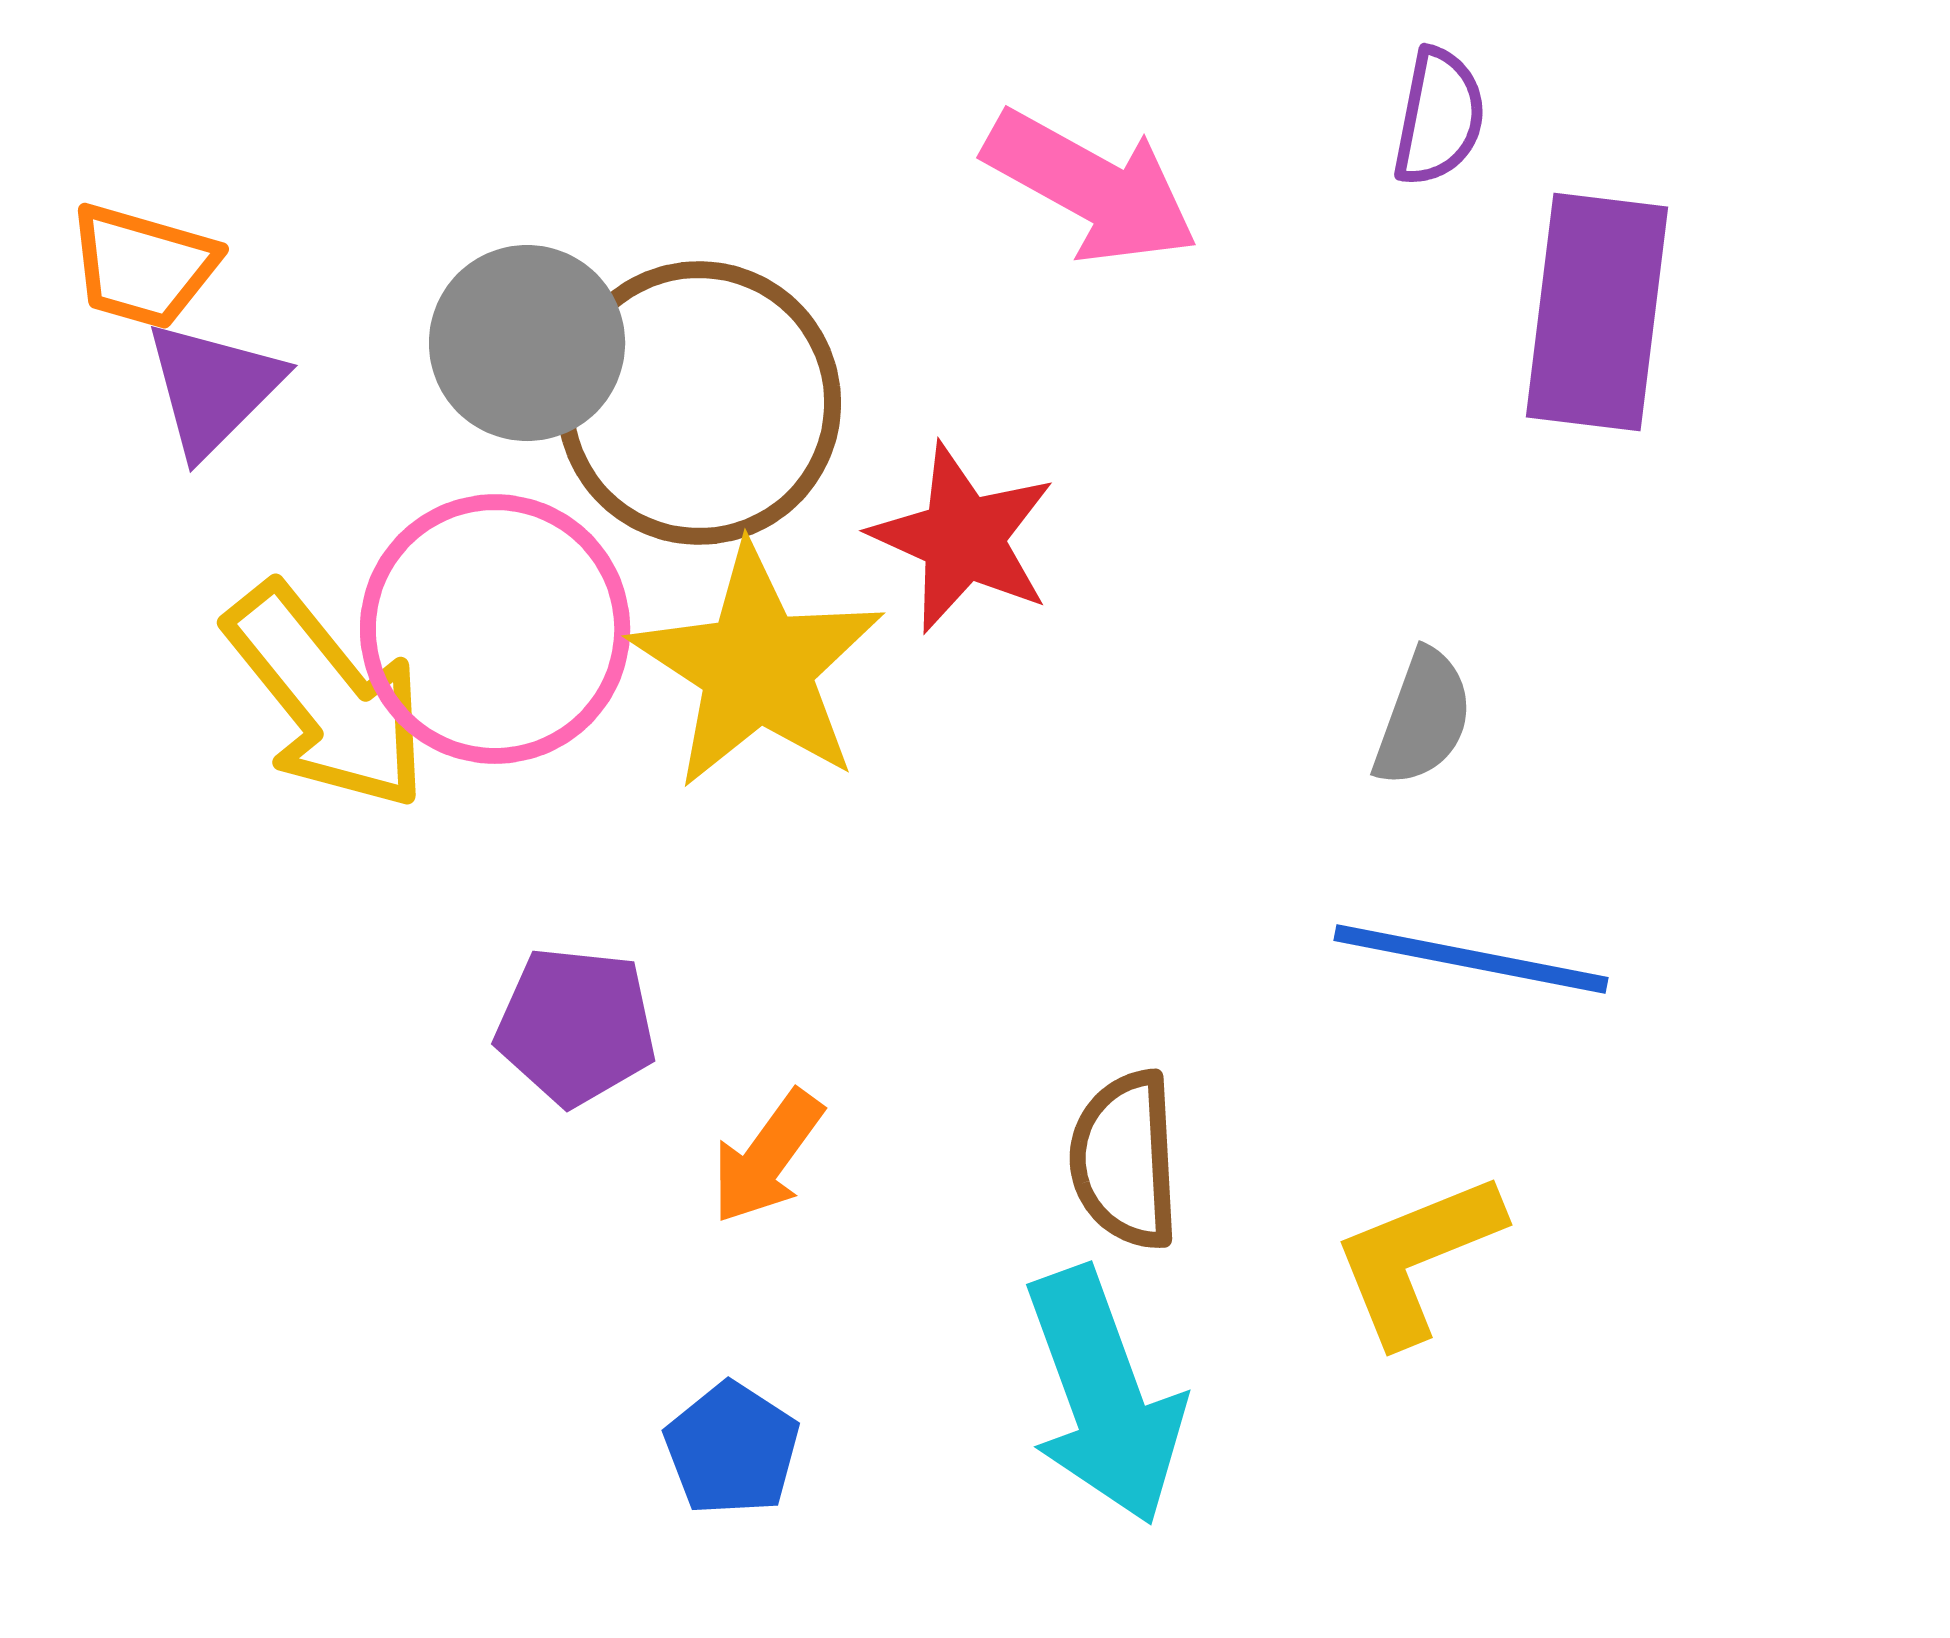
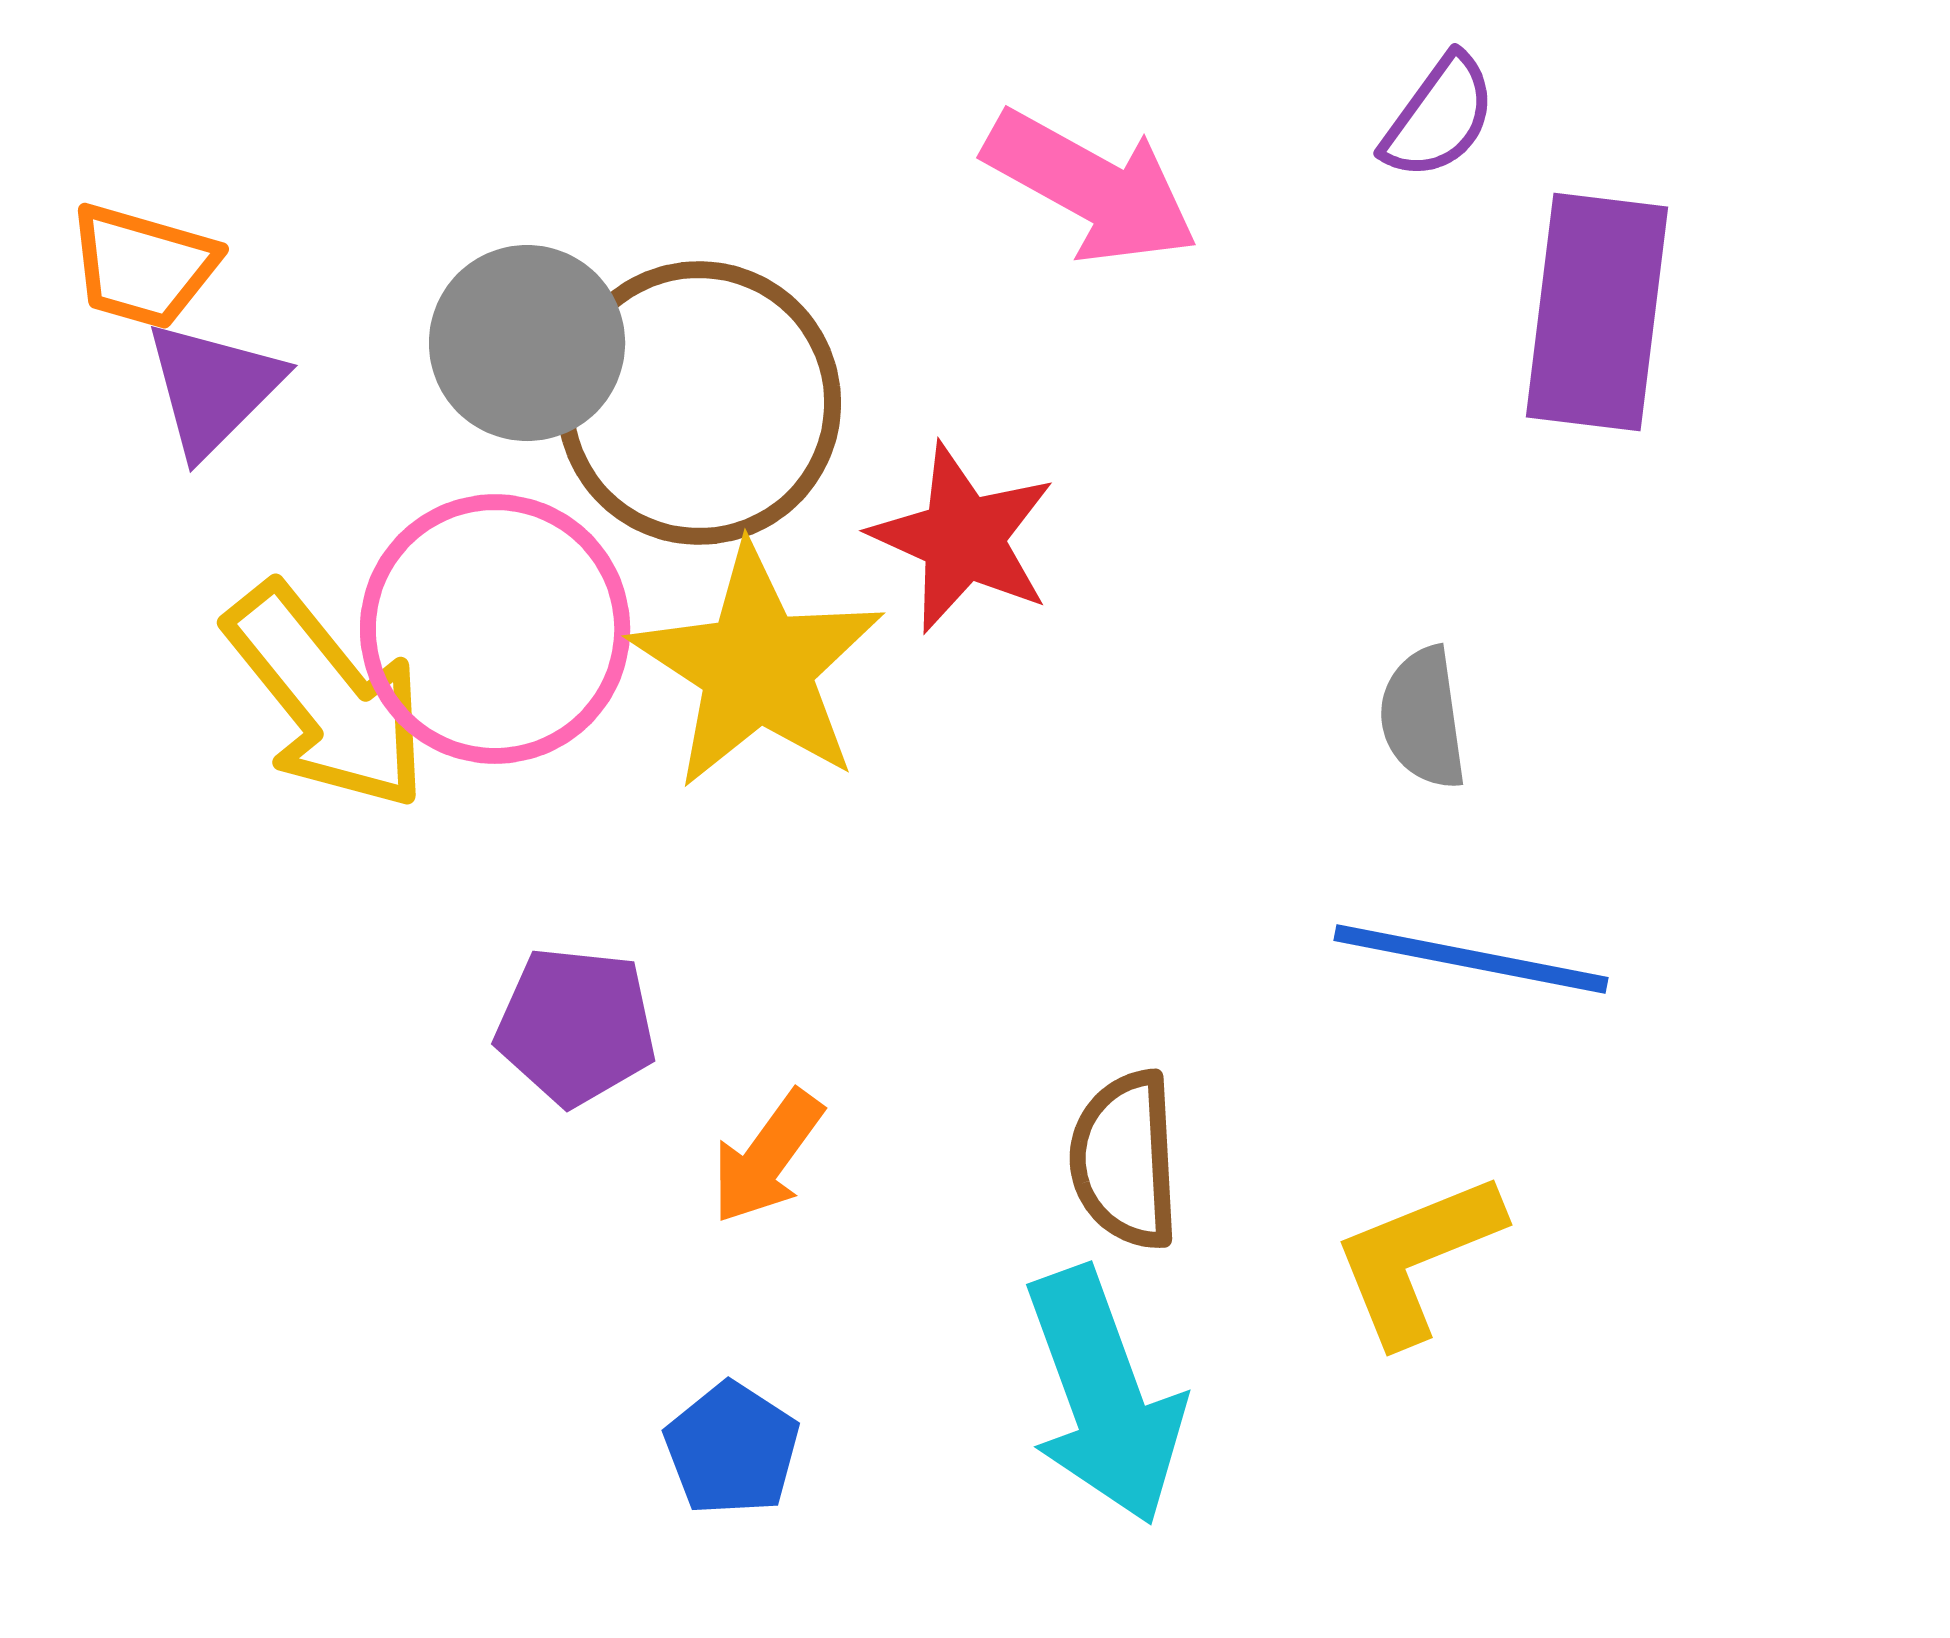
purple semicircle: rotated 25 degrees clockwise
gray semicircle: rotated 152 degrees clockwise
